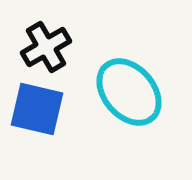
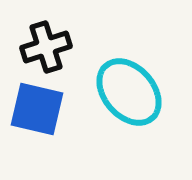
black cross: rotated 12 degrees clockwise
